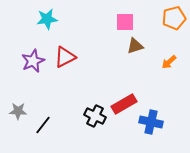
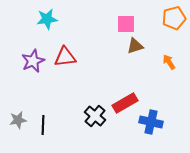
pink square: moved 1 px right, 2 px down
red triangle: rotated 20 degrees clockwise
orange arrow: rotated 98 degrees clockwise
red rectangle: moved 1 px right, 1 px up
gray star: moved 9 px down; rotated 12 degrees counterclockwise
black cross: rotated 15 degrees clockwise
black line: rotated 36 degrees counterclockwise
